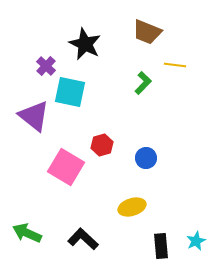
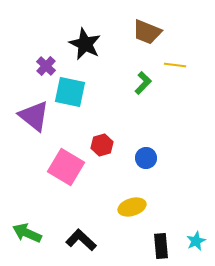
black L-shape: moved 2 px left, 1 px down
